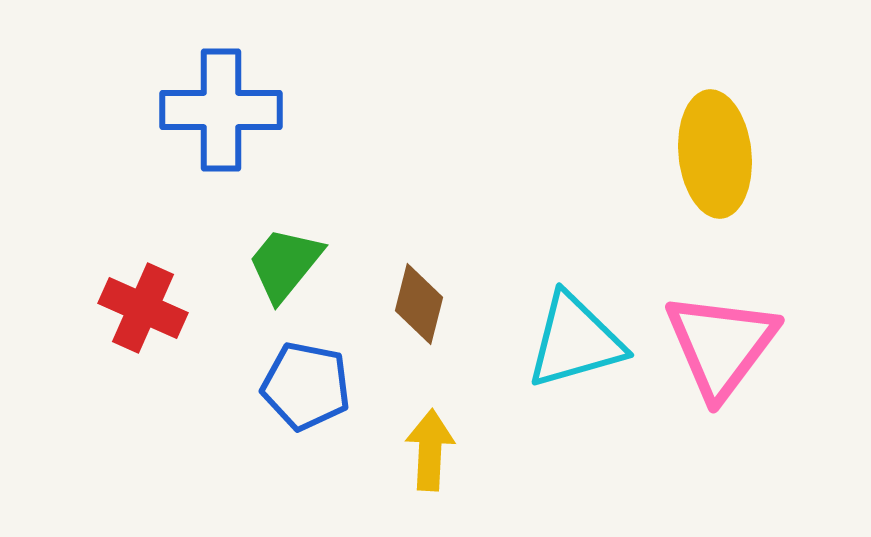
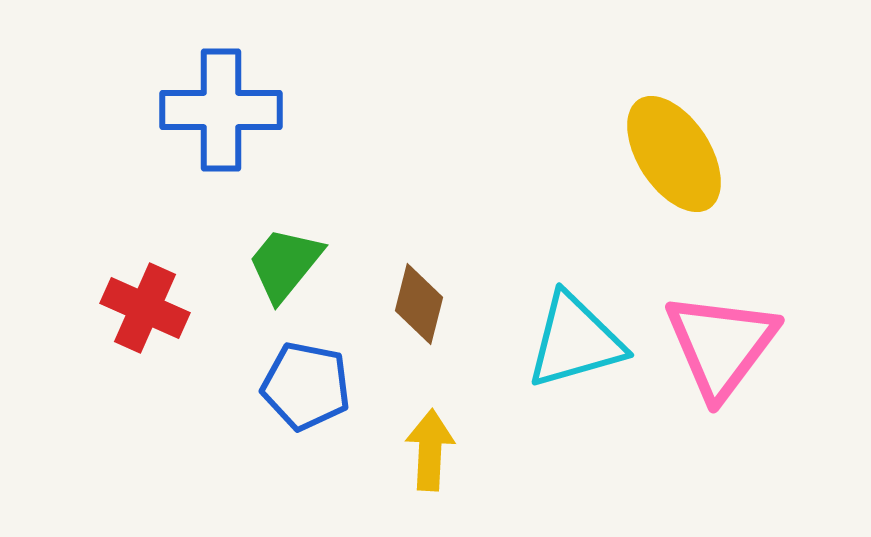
yellow ellipse: moved 41 px left; rotated 27 degrees counterclockwise
red cross: moved 2 px right
